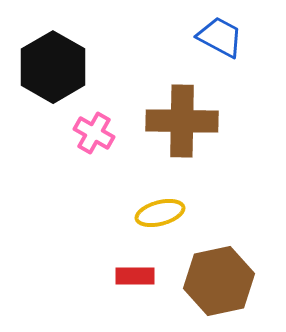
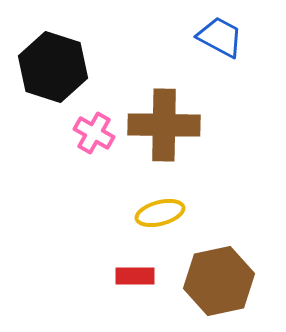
black hexagon: rotated 12 degrees counterclockwise
brown cross: moved 18 px left, 4 px down
